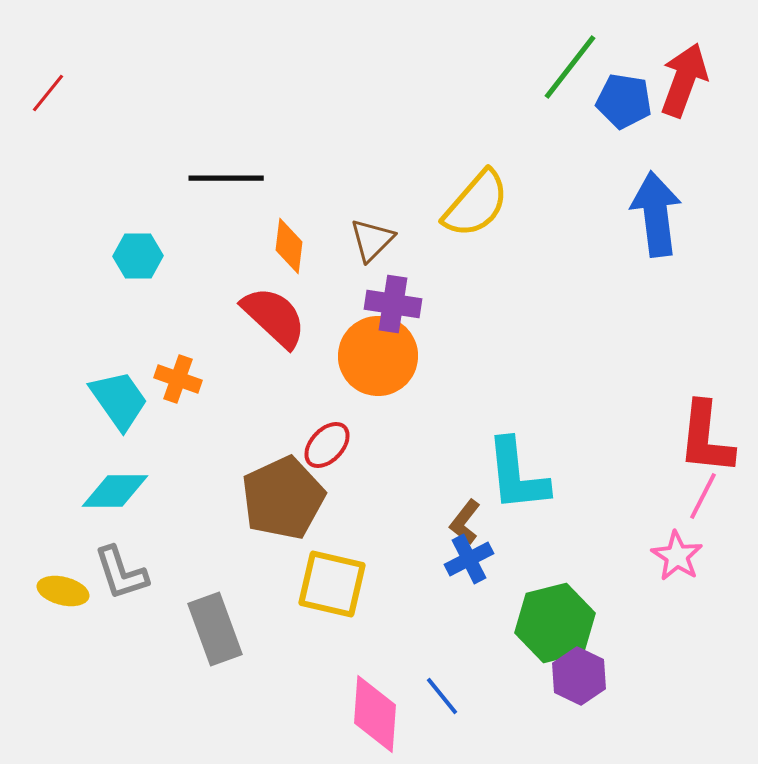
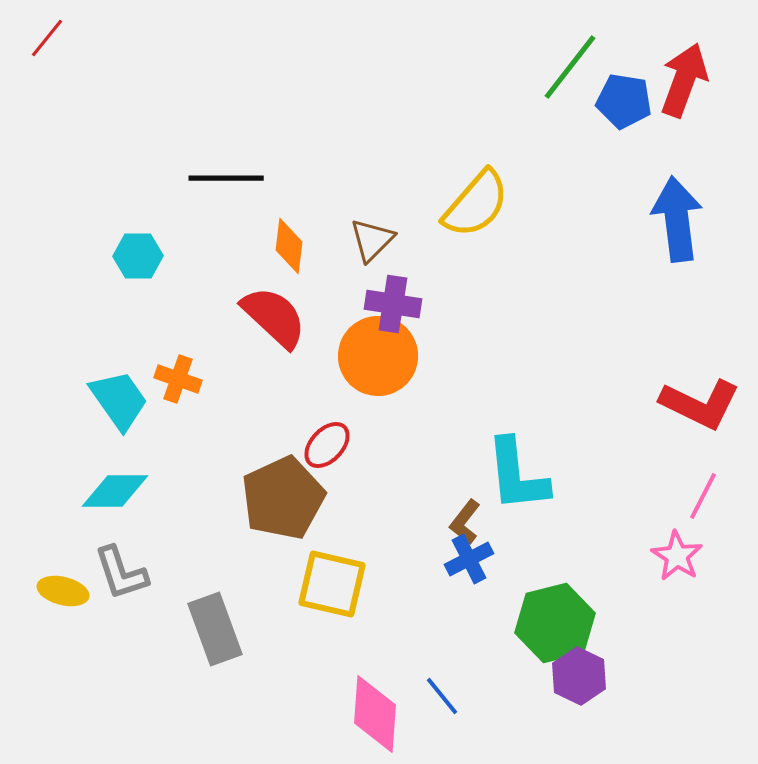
red line: moved 1 px left, 55 px up
blue arrow: moved 21 px right, 5 px down
red L-shape: moved 6 px left, 34 px up; rotated 70 degrees counterclockwise
